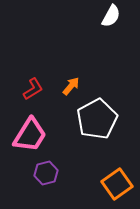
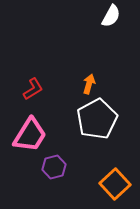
orange arrow: moved 18 px right, 2 px up; rotated 24 degrees counterclockwise
purple hexagon: moved 8 px right, 6 px up
orange square: moved 2 px left; rotated 8 degrees counterclockwise
